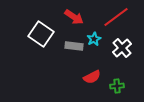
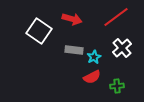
red arrow: moved 2 px left, 2 px down; rotated 18 degrees counterclockwise
white square: moved 2 px left, 3 px up
cyan star: moved 18 px down
gray rectangle: moved 4 px down
